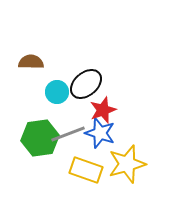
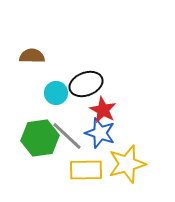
brown semicircle: moved 1 px right, 6 px up
black ellipse: rotated 20 degrees clockwise
cyan circle: moved 1 px left, 1 px down
red star: rotated 24 degrees counterclockwise
gray line: moved 1 px left, 2 px down; rotated 64 degrees clockwise
yellow rectangle: rotated 20 degrees counterclockwise
